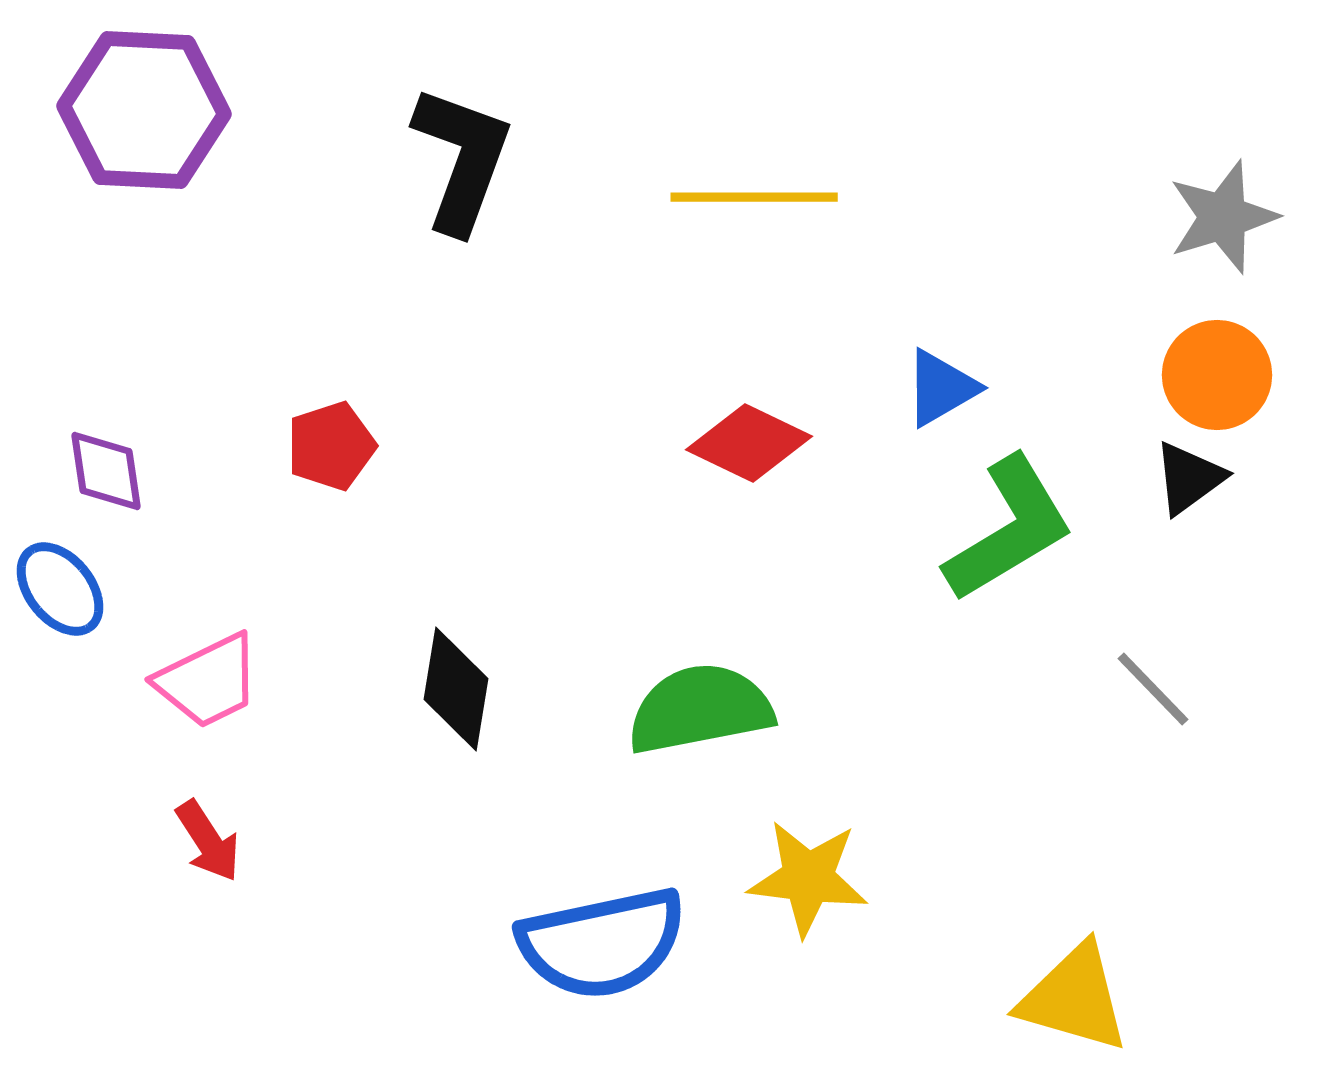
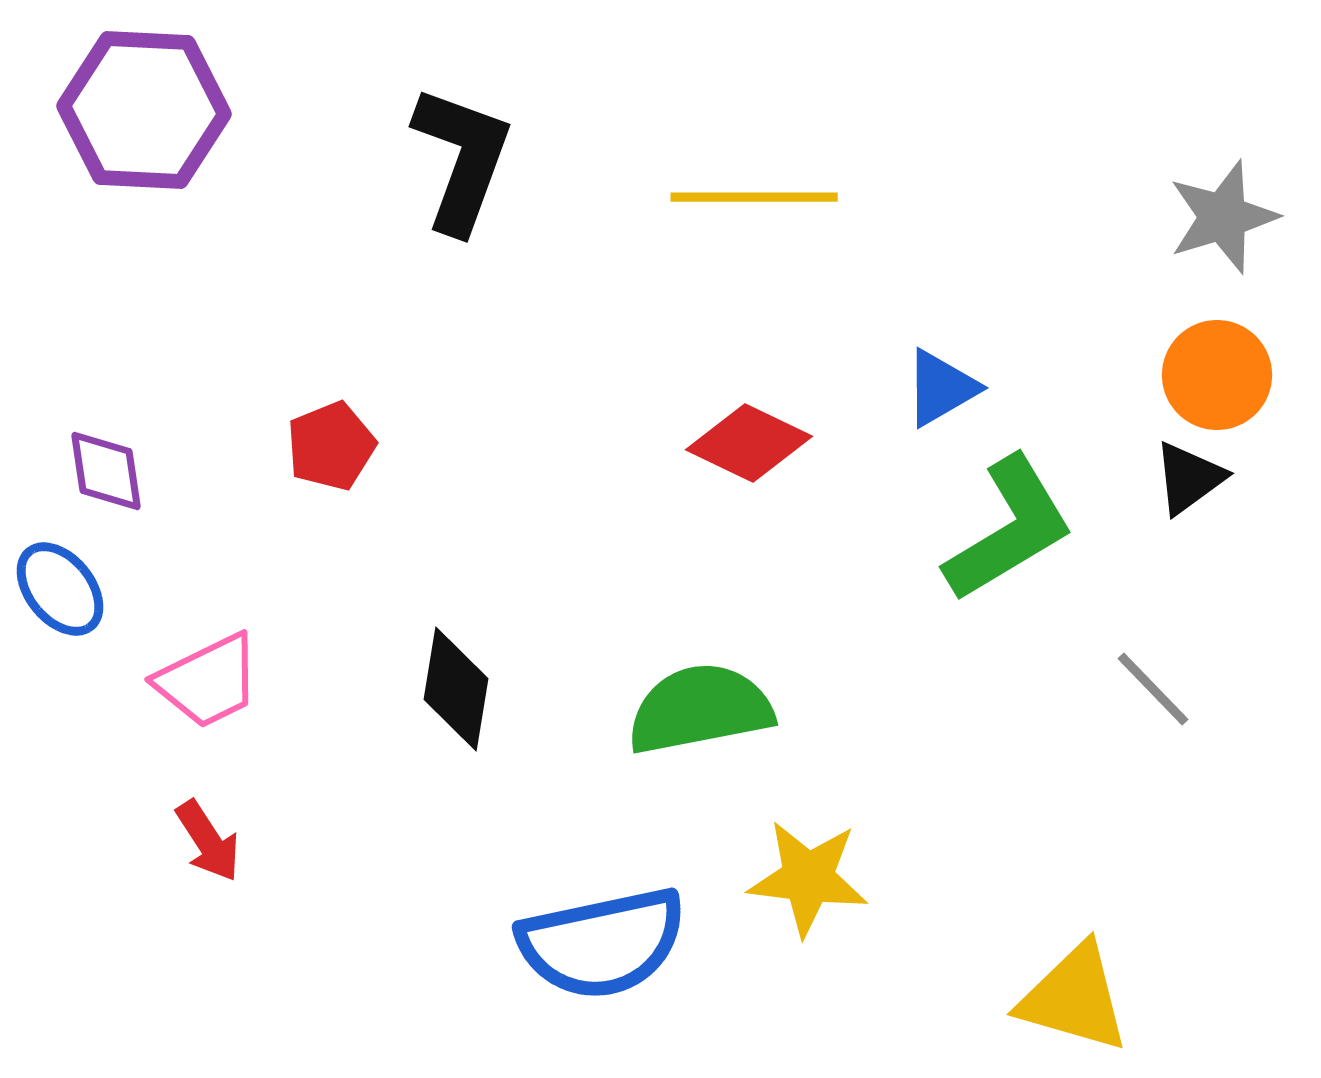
red pentagon: rotated 4 degrees counterclockwise
